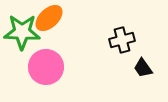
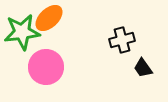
green star: rotated 9 degrees counterclockwise
